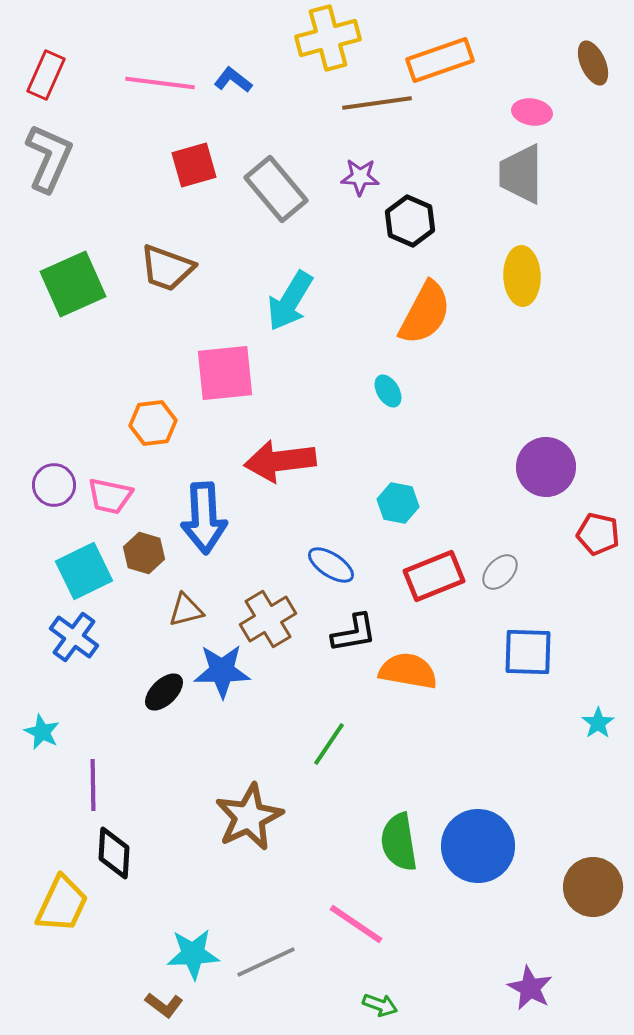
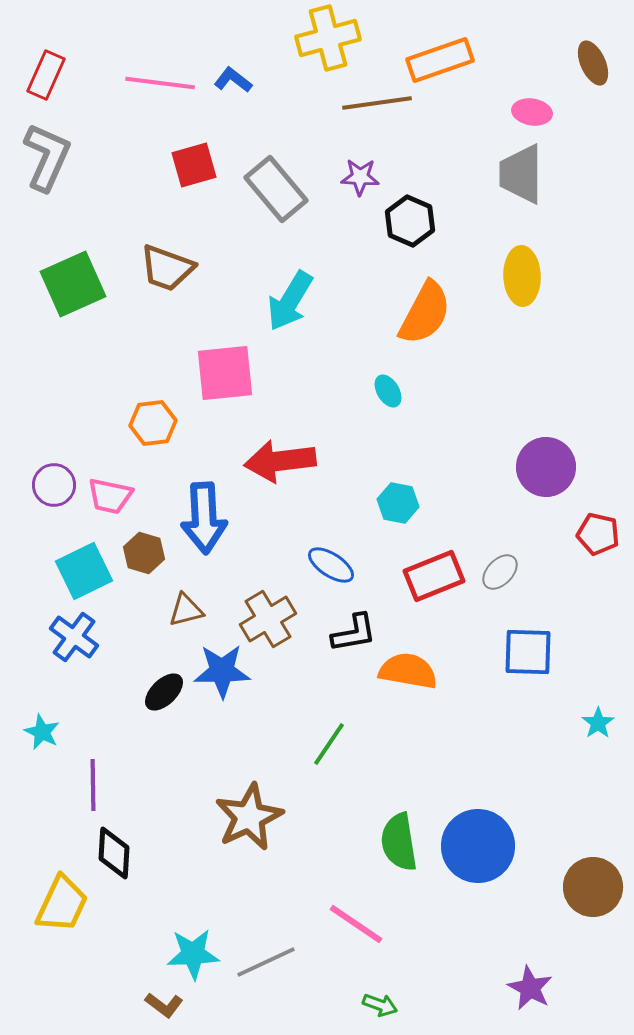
gray L-shape at (49, 158): moved 2 px left, 1 px up
